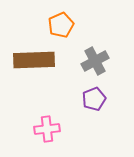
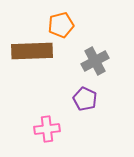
orange pentagon: rotated 10 degrees clockwise
brown rectangle: moved 2 px left, 9 px up
purple pentagon: moved 9 px left; rotated 25 degrees counterclockwise
